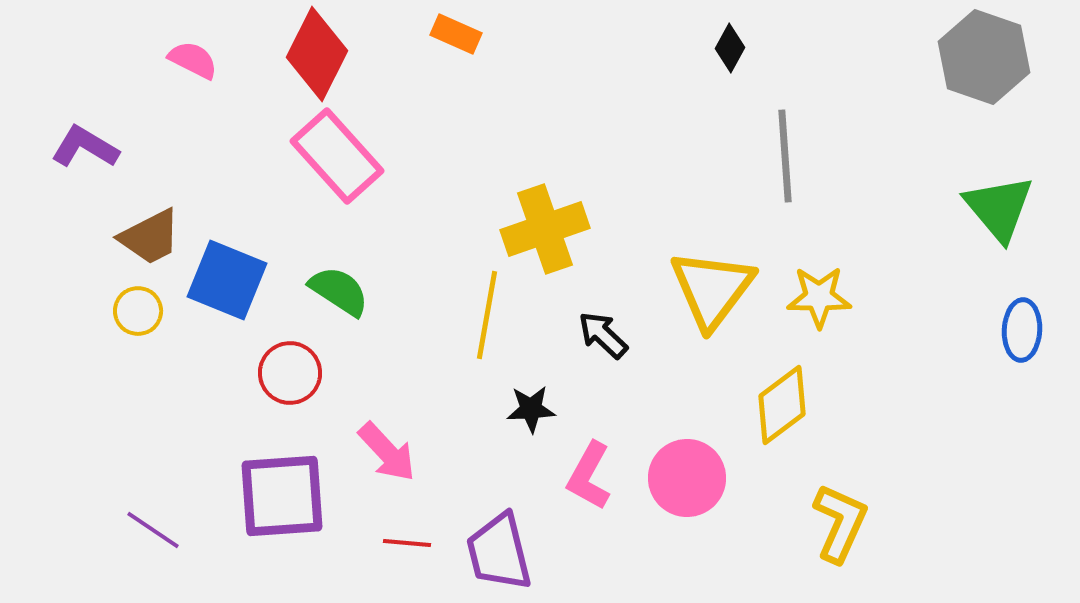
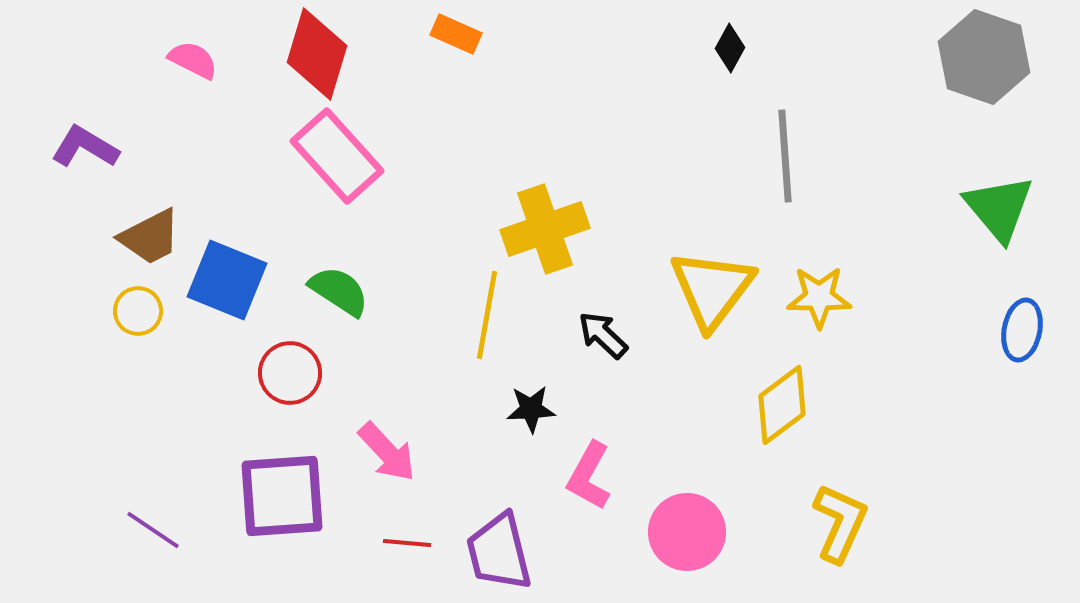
red diamond: rotated 10 degrees counterclockwise
blue ellipse: rotated 8 degrees clockwise
pink circle: moved 54 px down
